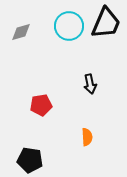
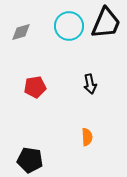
red pentagon: moved 6 px left, 18 px up
